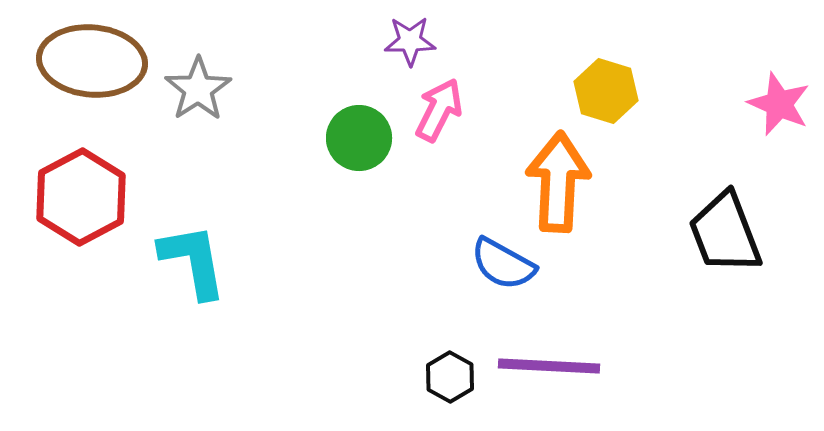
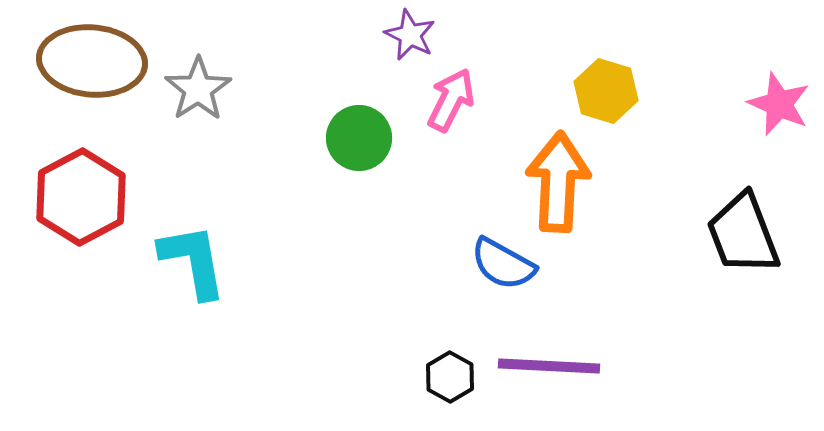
purple star: moved 6 px up; rotated 27 degrees clockwise
pink arrow: moved 12 px right, 10 px up
black trapezoid: moved 18 px right, 1 px down
